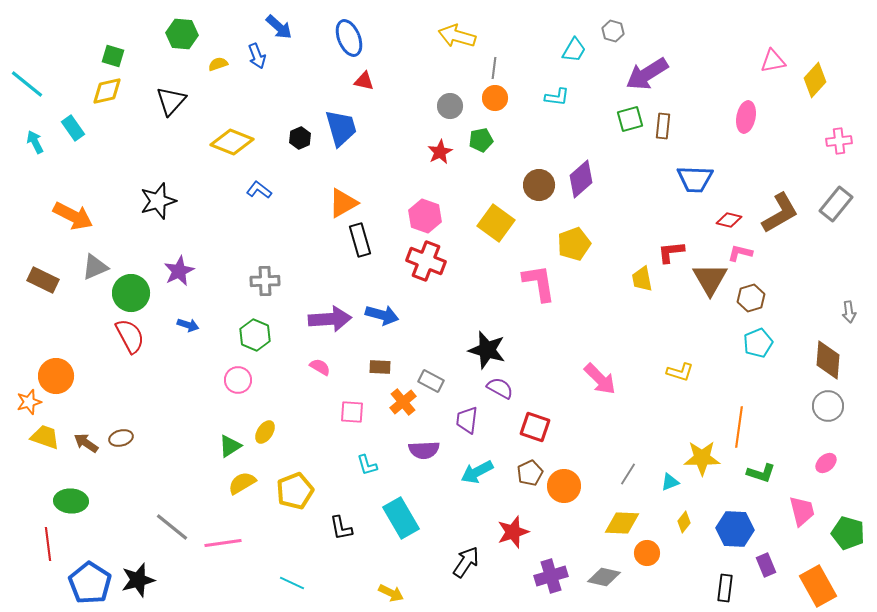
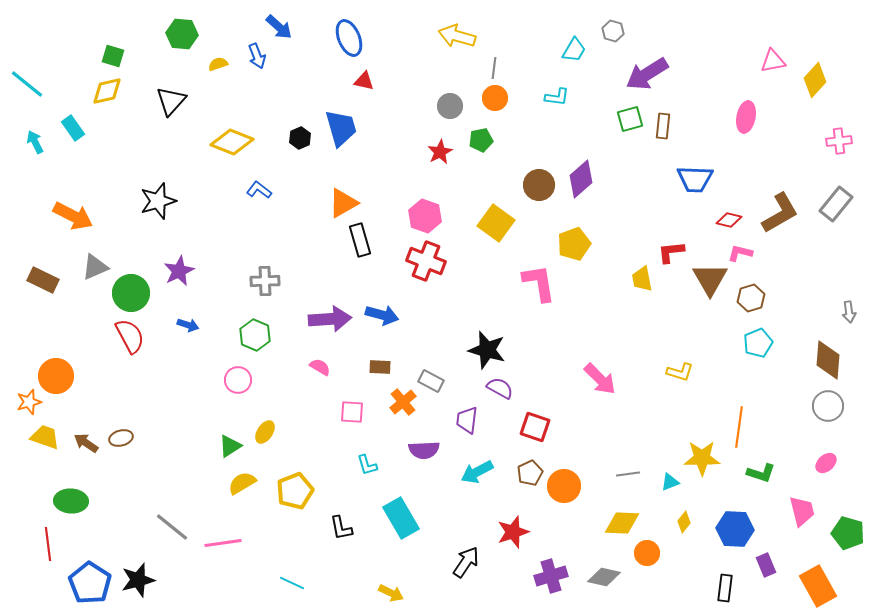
gray line at (628, 474): rotated 50 degrees clockwise
